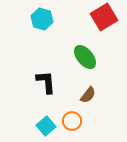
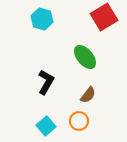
black L-shape: rotated 35 degrees clockwise
orange circle: moved 7 px right
